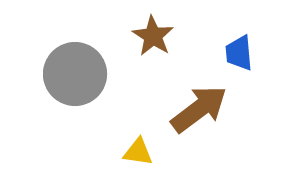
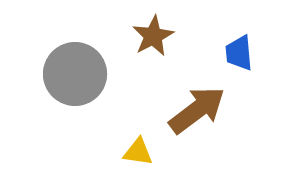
brown star: rotated 12 degrees clockwise
brown arrow: moved 2 px left, 1 px down
